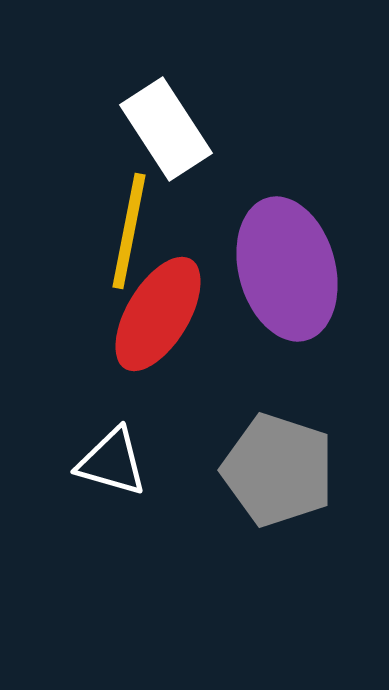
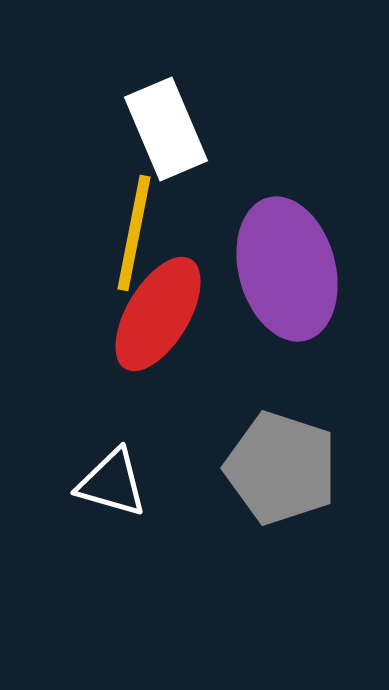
white rectangle: rotated 10 degrees clockwise
yellow line: moved 5 px right, 2 px down
white triangle: moved 21 px down
gray pentagon: moved 3 px right, 2 px up
